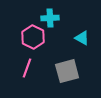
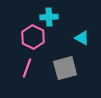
cyan cross: moved 1 px left, 1 px up
gray square: moved 2 px left, 3 px up
